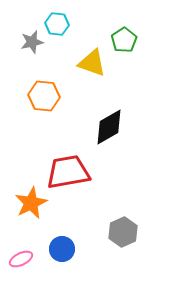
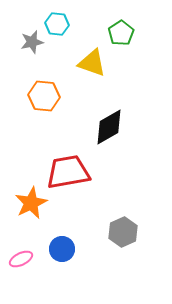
green pentagon: moved 3 px left, 7 px up
